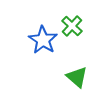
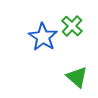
blue star: moved 3 px up
